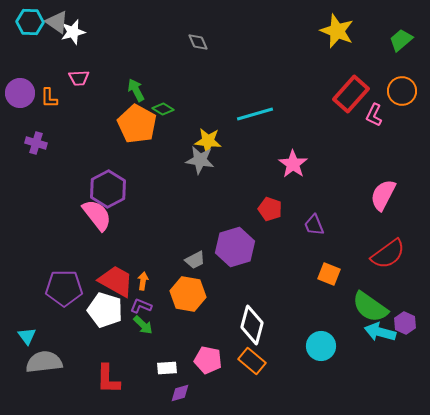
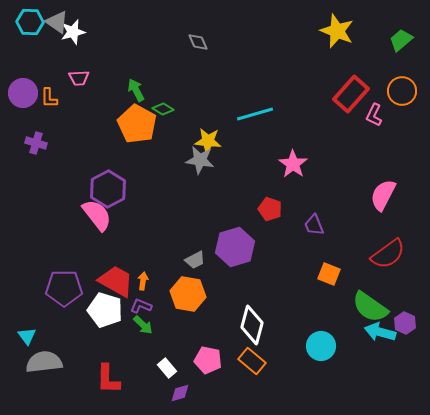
purple circle at (20, 93): moved 3 px right
white rectangle at (167, 368): rotated 54 degrees clockwise
